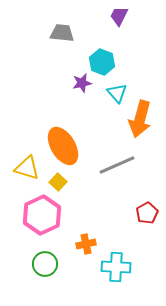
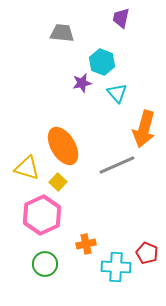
purple trapezoid: moved 2 px right, 2 px down; rotated 15 degrees counterclockwise
orange arrow: moved 4 px right, 10 px down
red pentagon: moved 40 px down; rotated 20 degrees counterclockwise
